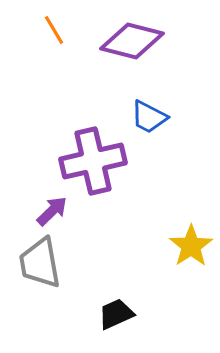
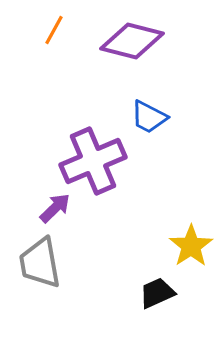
orange line: rotated 60 degrees clockwise
purple cross: rotated 10 degrees counterclockwise
purple arrow: moved 3 px right, 3 px up
black trapezoid: moved 41 px right, 21 px up
